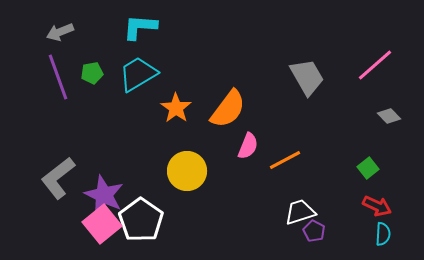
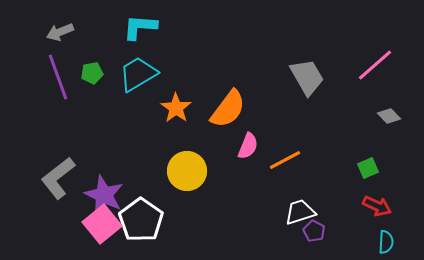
green square: rotated 15 degrees clockwise
cyan semicircle: moved 3 px right, 8 px down
